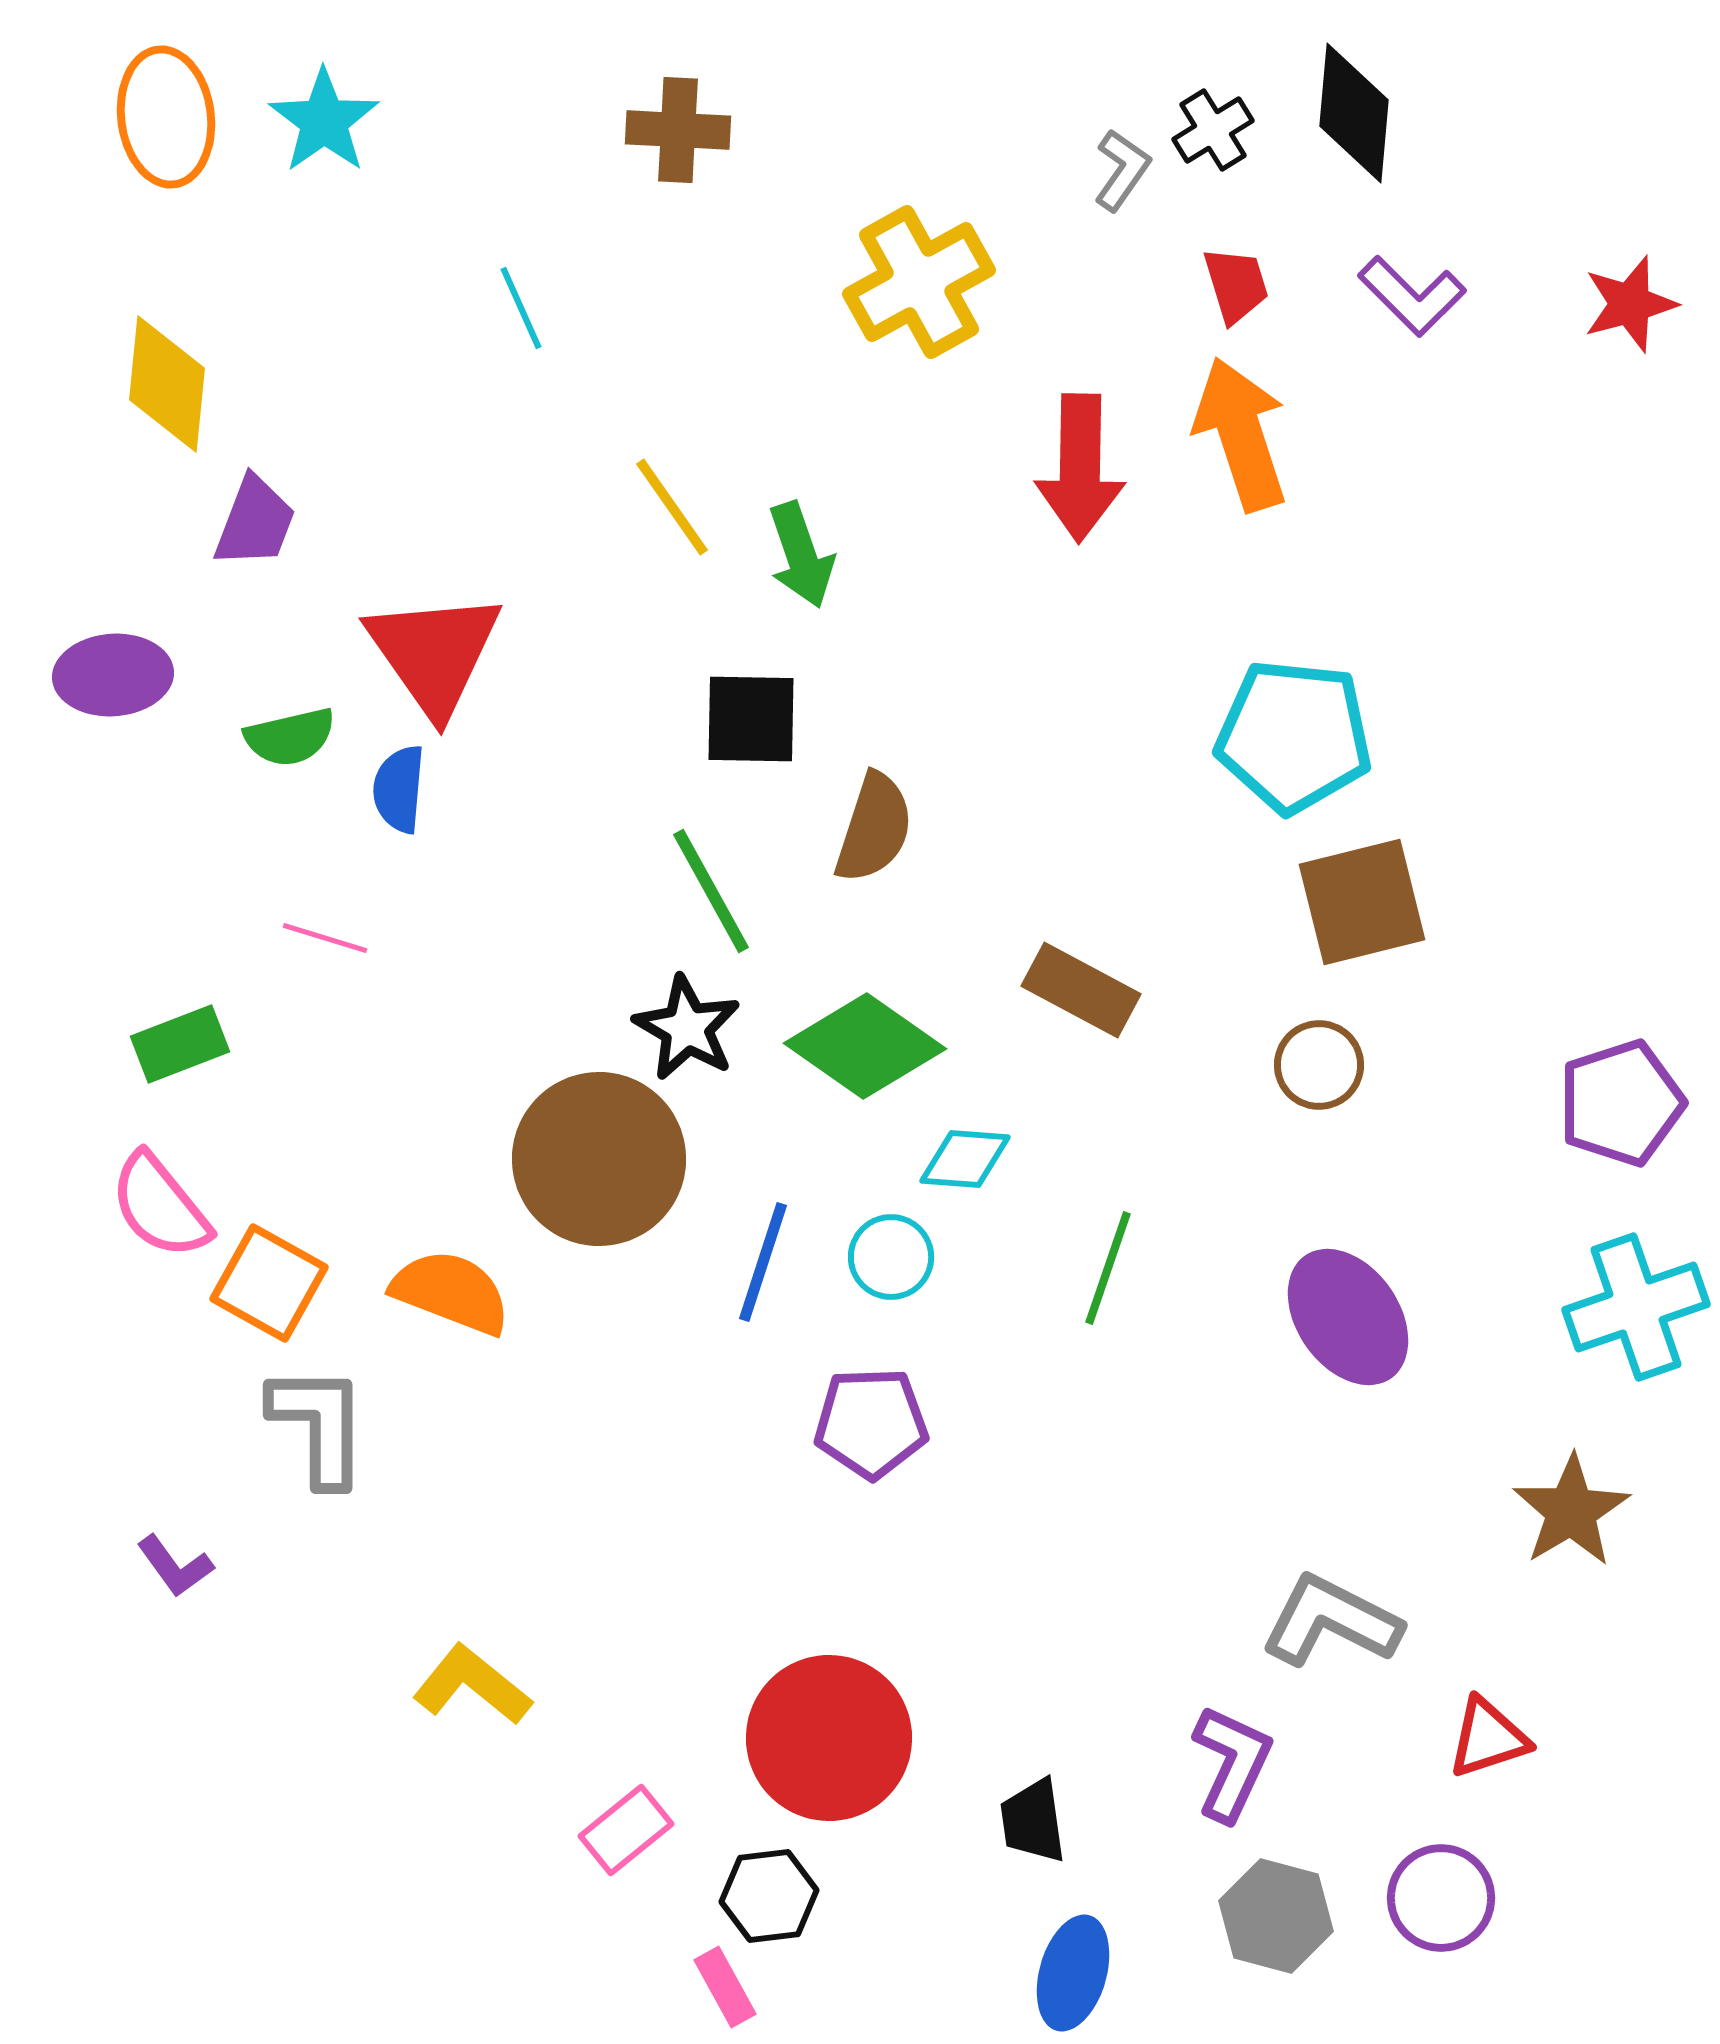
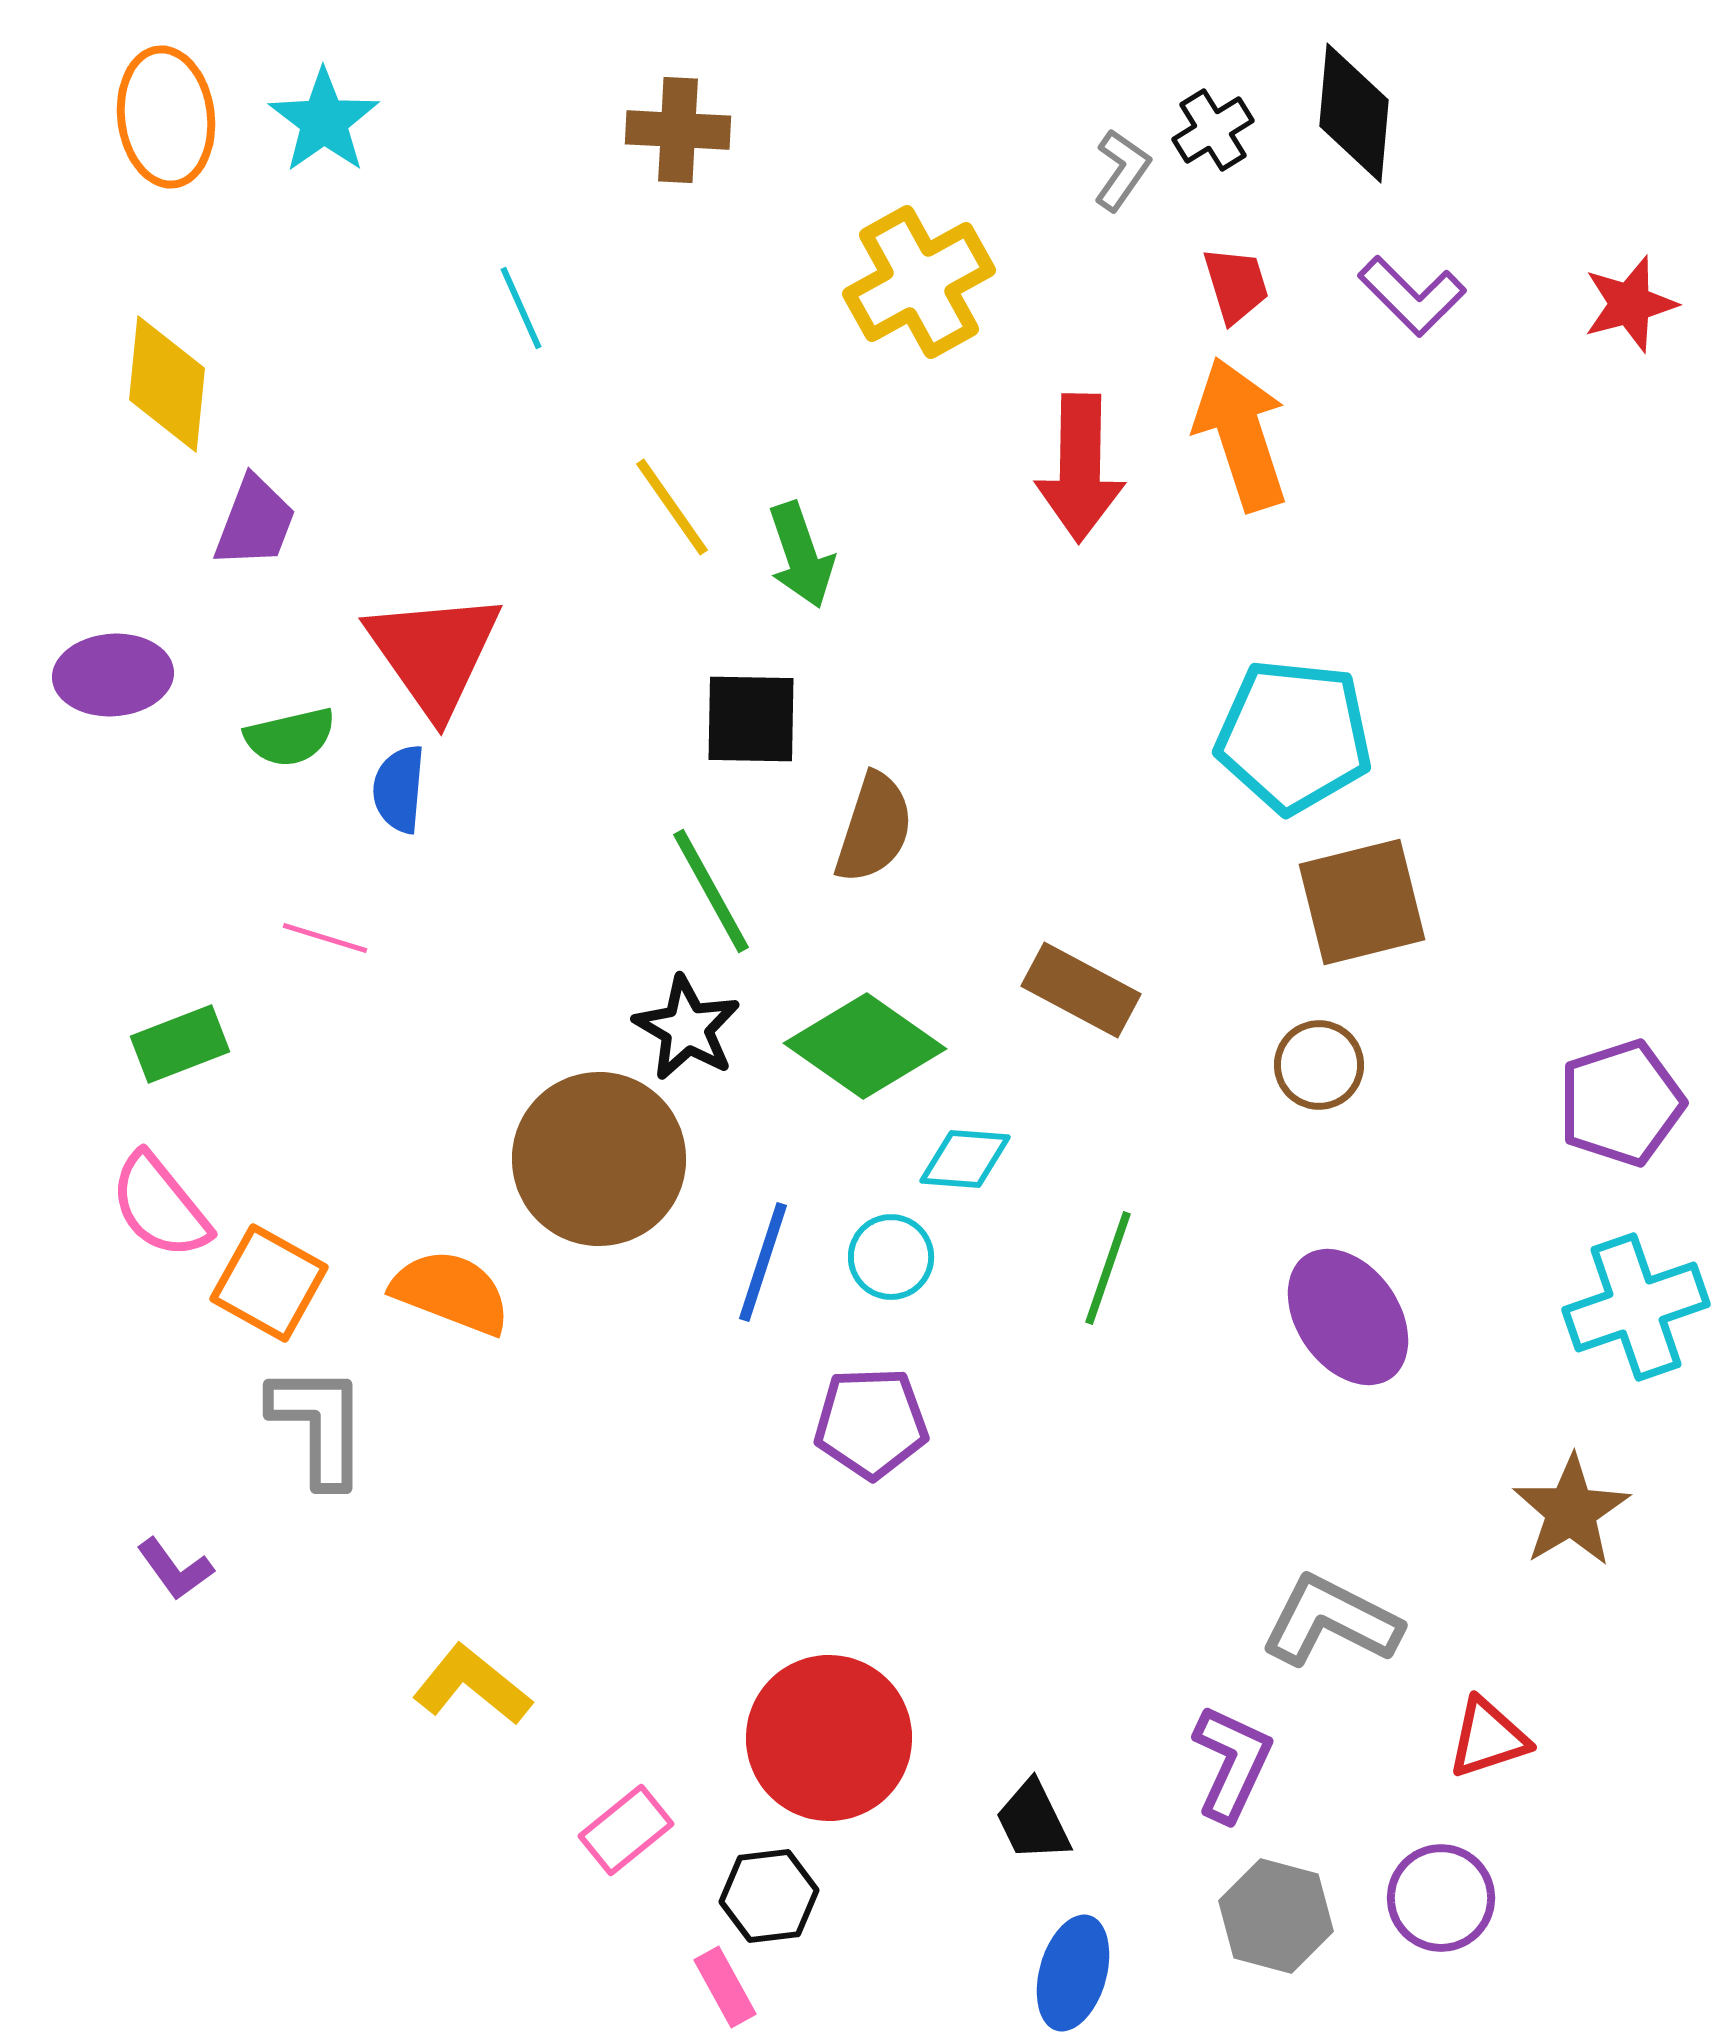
purple L-shape at (175, 1566): moved 3 px down
black trapezoid at (1033, 1821): rotated 18 degrees counterclockwise
